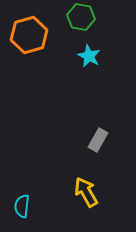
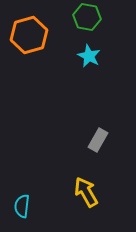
green hexagon: moved 6 px right
